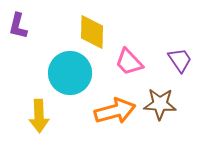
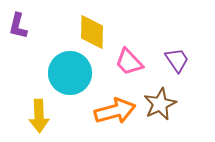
purple trapezoid: moved 3 px left
brown star: rotated 28 degrees counterclockwise
